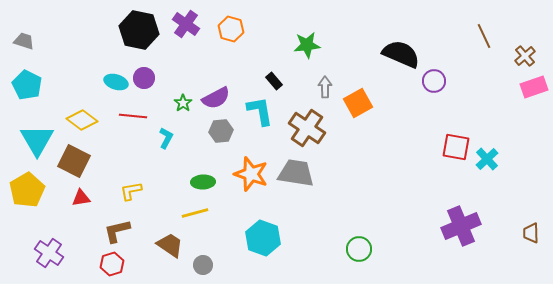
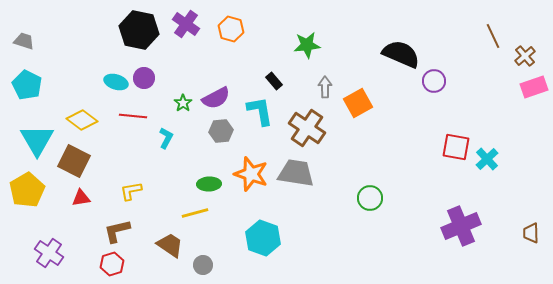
brown line at (484, 36): moved 9 px right
green ellipse at (203, 182): moved 6 px right, 2 px down
green circle at (359, 249): moved 11 px right, 51 px up
